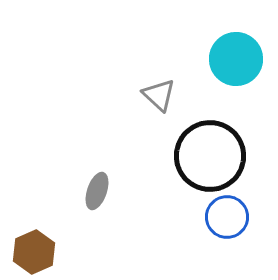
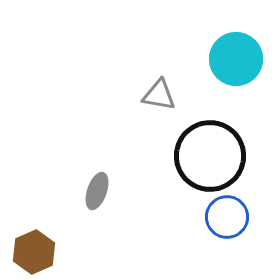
gray triangle: rotated 33 degrees counterclockwise
